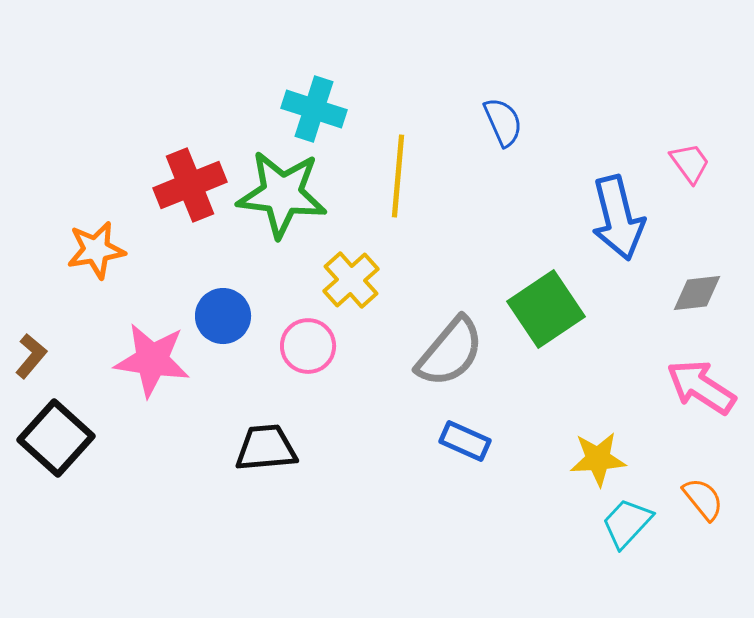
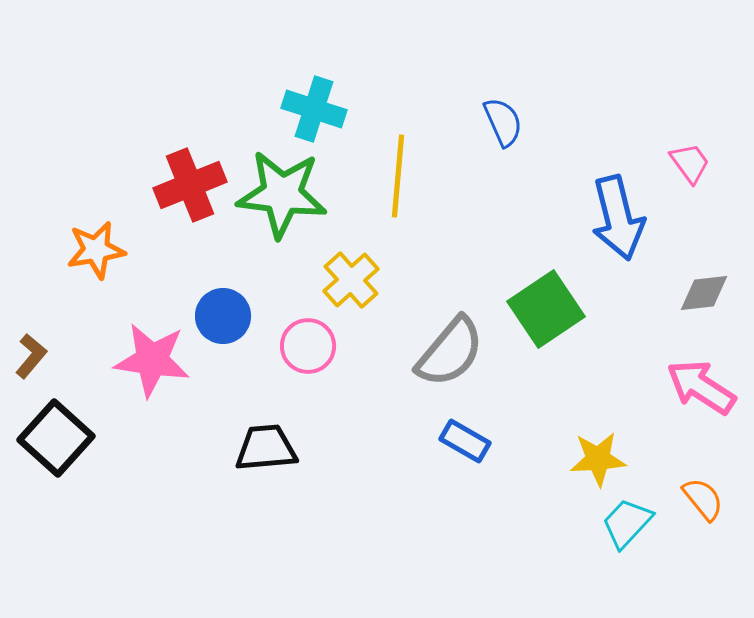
gray diamond: moved 7 px right
blue rectangle: rotated 6 degrees clockwise
